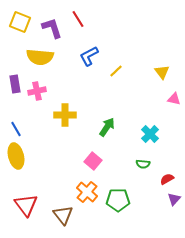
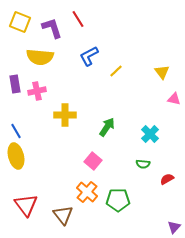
blue line: moved 2 px down
purple triangle: moved 28 px down
